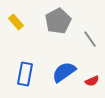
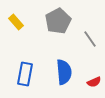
blue semicircle: rotated 120 degrees clockwise
red semicircle: moved 2 px right, 1 px down
